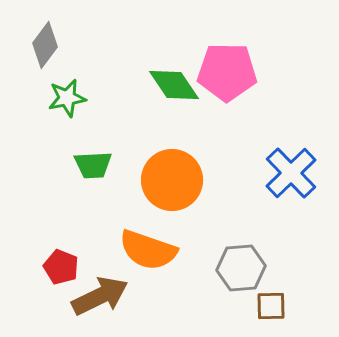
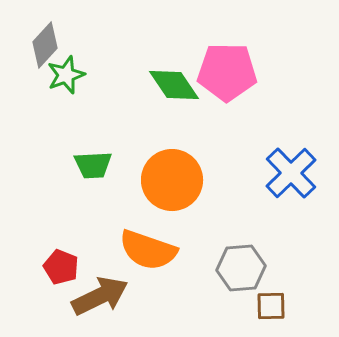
gray diamond: rotated 6 degrees clockwise
green star: moved 1 px left, 23 px up; rotated 9 degrees counterclockwise
